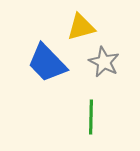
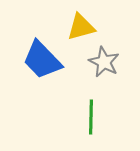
blue trapezoid: moved 5 px left, 3 px up
